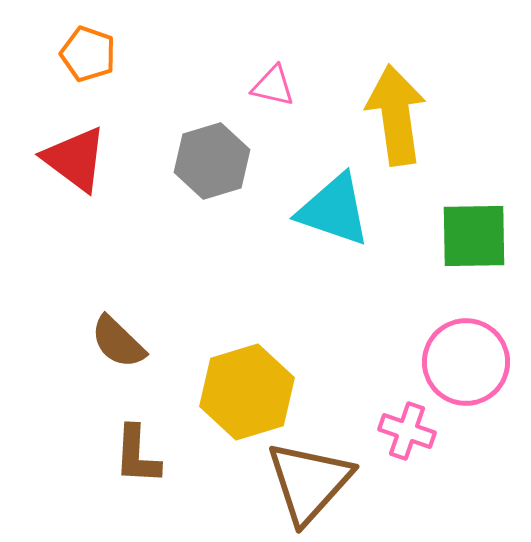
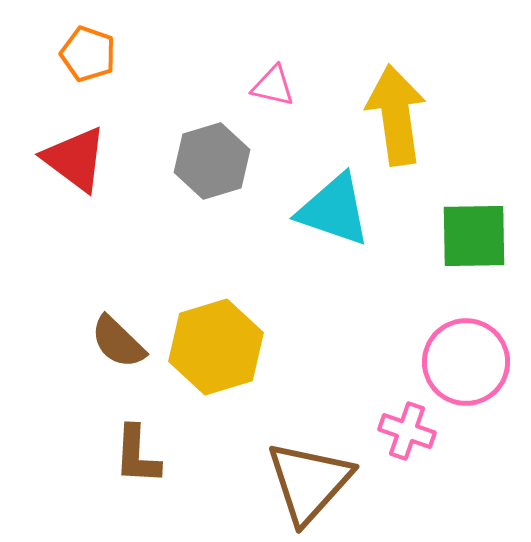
yellow hexagon: moved 31 px left, 45 px up
